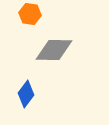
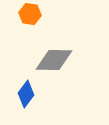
gray diamond: moved 10 px down
